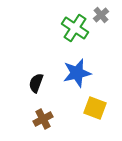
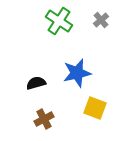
gray cross: moved 5 px down
green cross: moved 16 px left, 7 px up
black semicircle: rotated 54 degrees clockwise
brown cross: moved 1 px right
